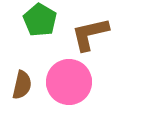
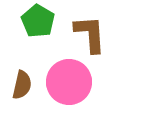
green pentagon: moved 2 px left, 1 px down
brown L-shape: rotated 99 degrees clockwise
